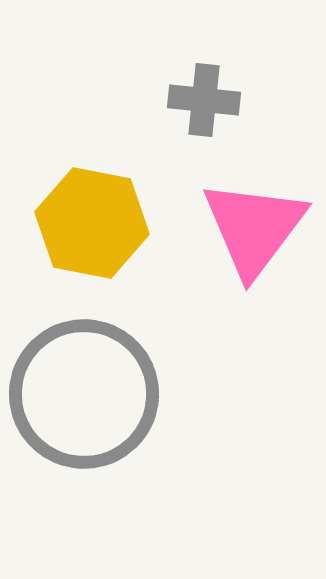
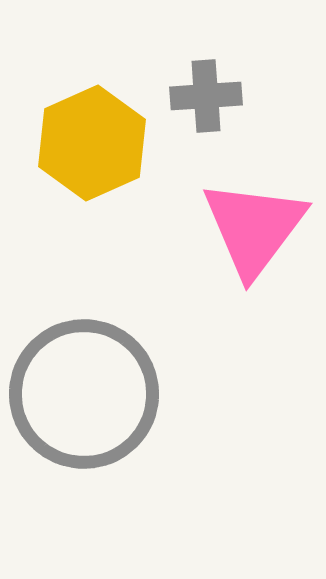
gray cross: moved 2 px right, 4 px up; rotated 10 degrees counterclockwise
yellow hexagon: moved 80 px up; rotated 25 degrees clockwise
